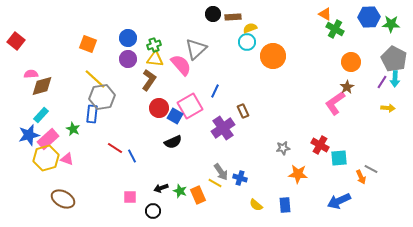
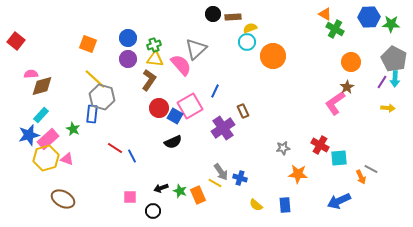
gray hexagon at (102, 97): rotated 25 degrees clockwise
